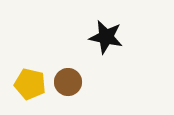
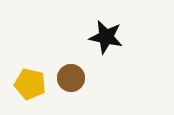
brown circle: moved 3 px right, 4 px up
